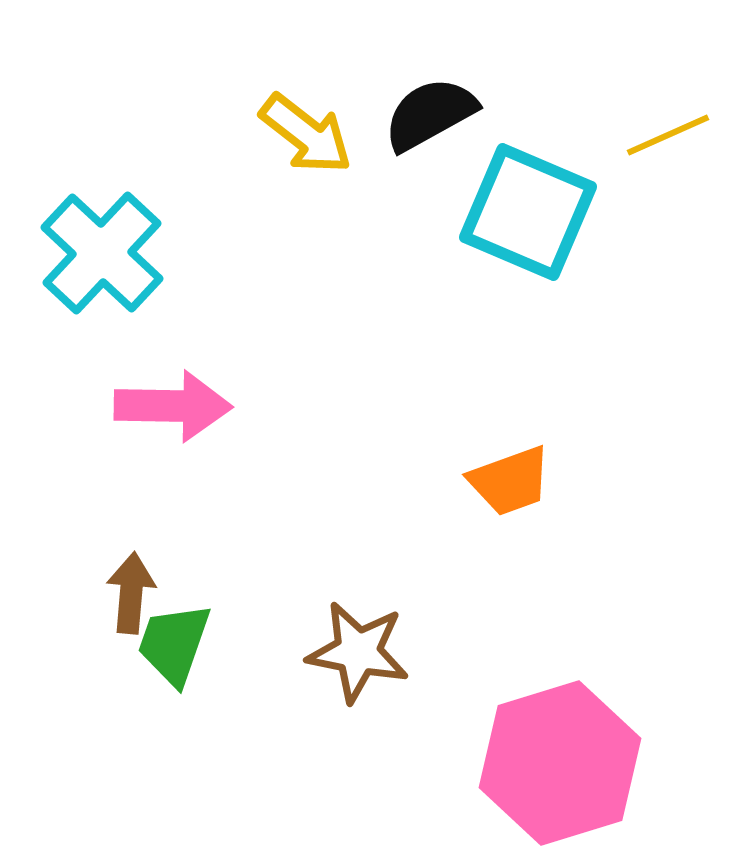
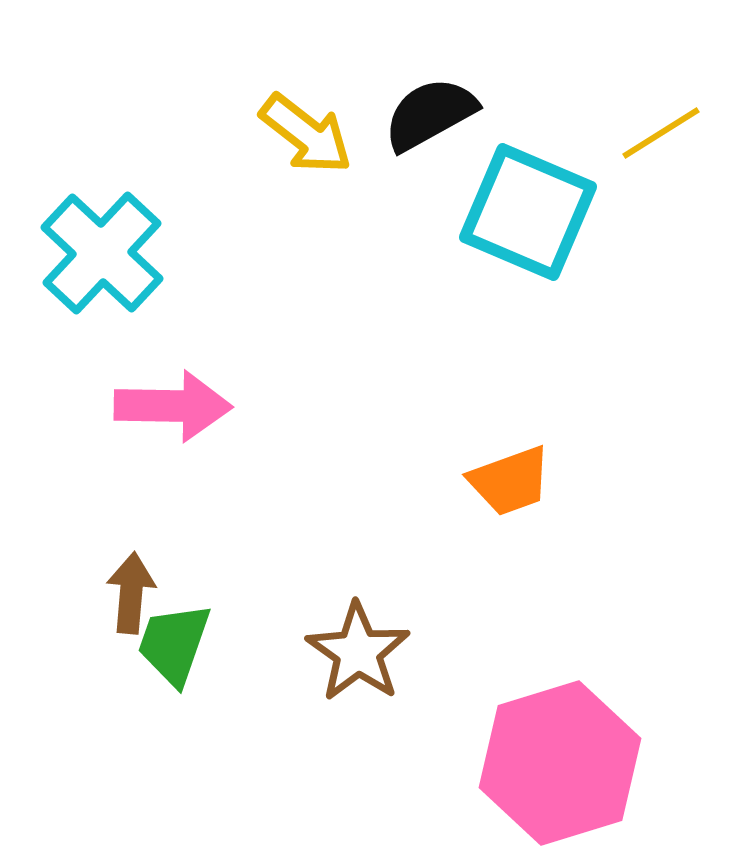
yellow line: moved 7 px left, 2 px up; rotated 8 degrees counterclockwise
brown star: rotated 24 degrees clockwise
